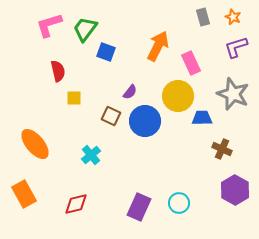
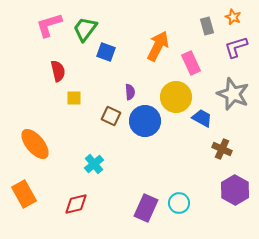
gray rectangle: moved 4 px right, 9 px down
purple semicircle: rotated 42 degrees counterclockwise
yellow circle: moved 2 px left, 1 px down
blue trapezoid: rotated 30 degrees clockwise
cyan cross: moved 3 px right, 9 px down
purple rectangle: moved 7 px right, 1 px down
